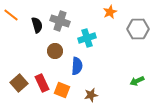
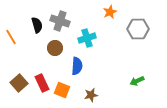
orange line: moved 22 px down; rotated 21 degrees clockwise
brown circle: moved 3 px up
